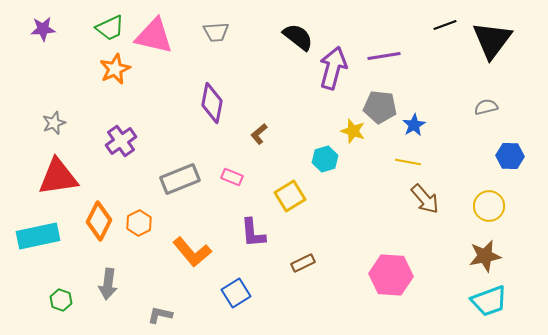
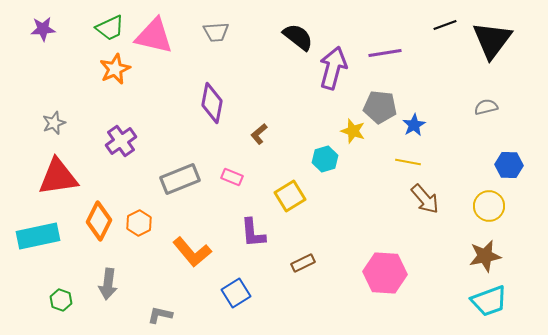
purple line: moved 1 px right, 3 px up
blue hexagon: moved 1 px left, 9 px down
pink hexagon: moved 6 px left, 2 px up
